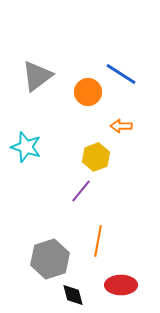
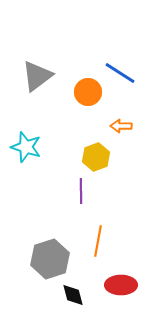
blue line: moved 1 px left, 1 px up
purple line: rotated 40 degrees counterclockwise
